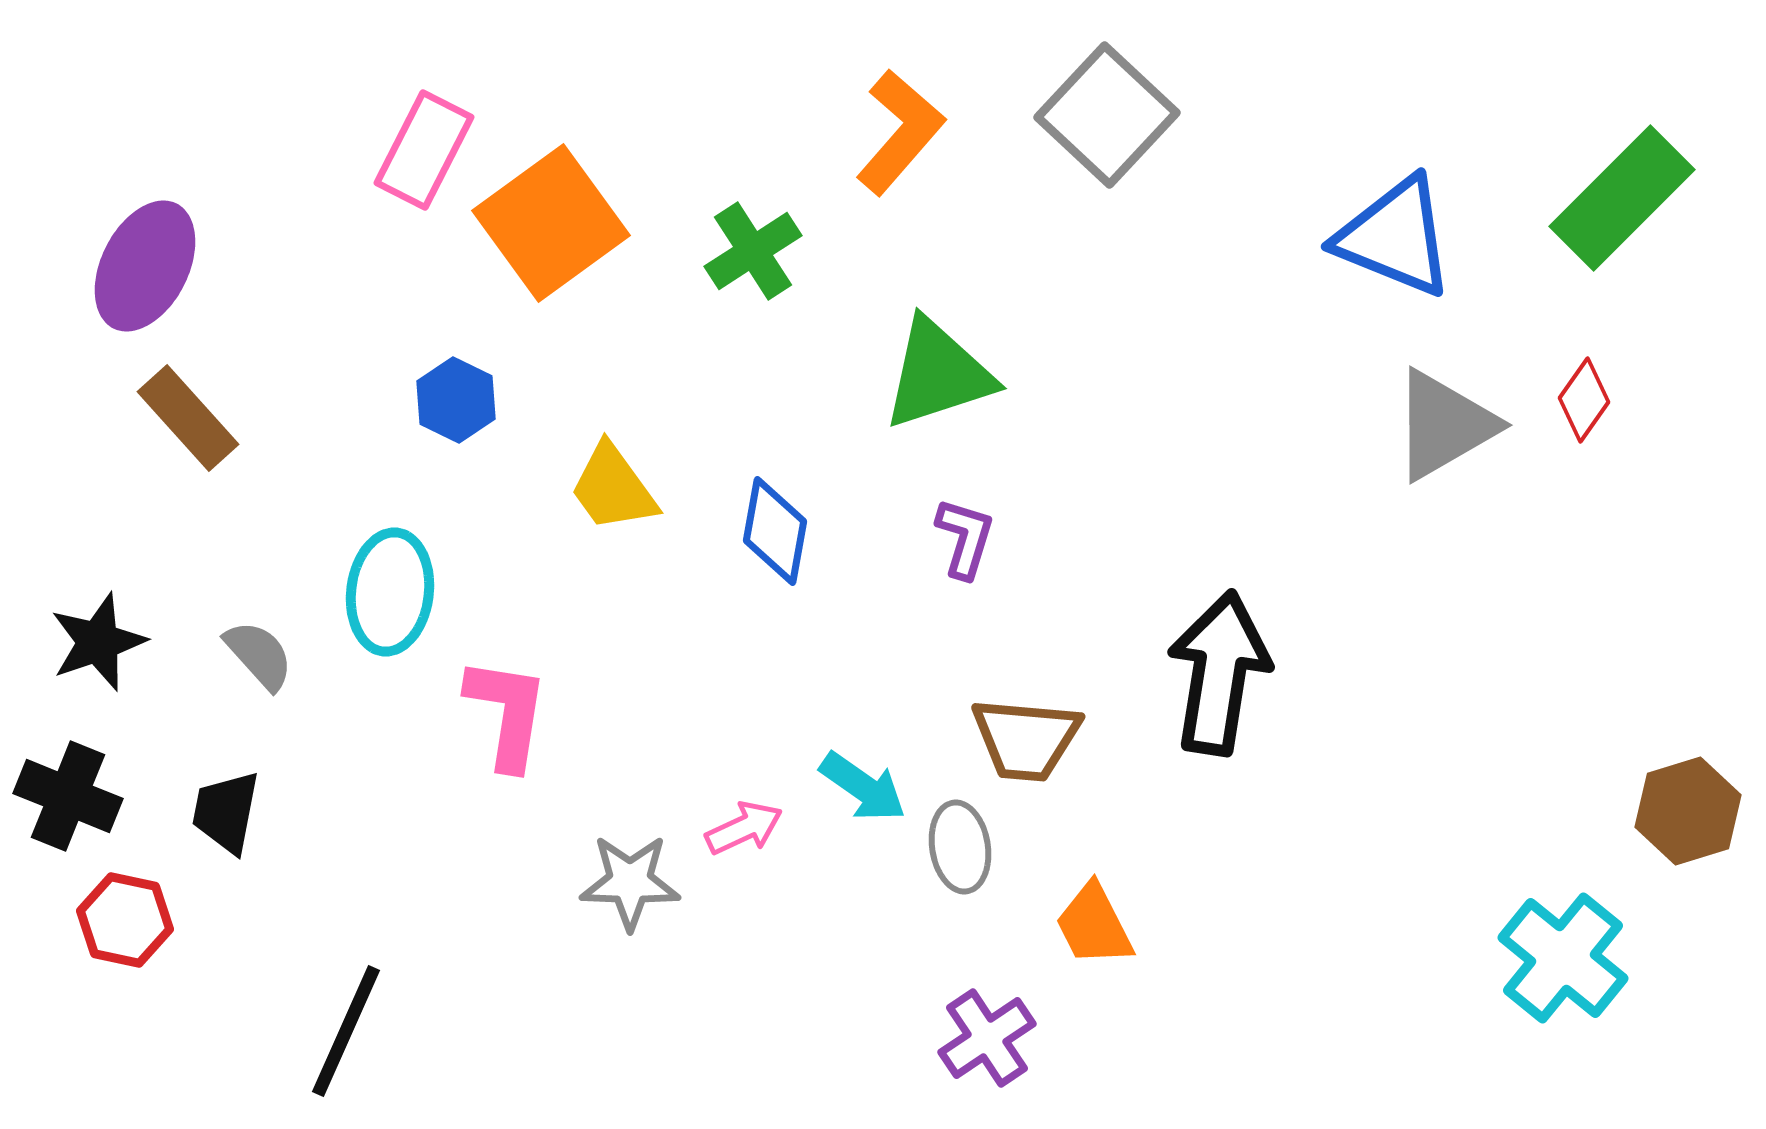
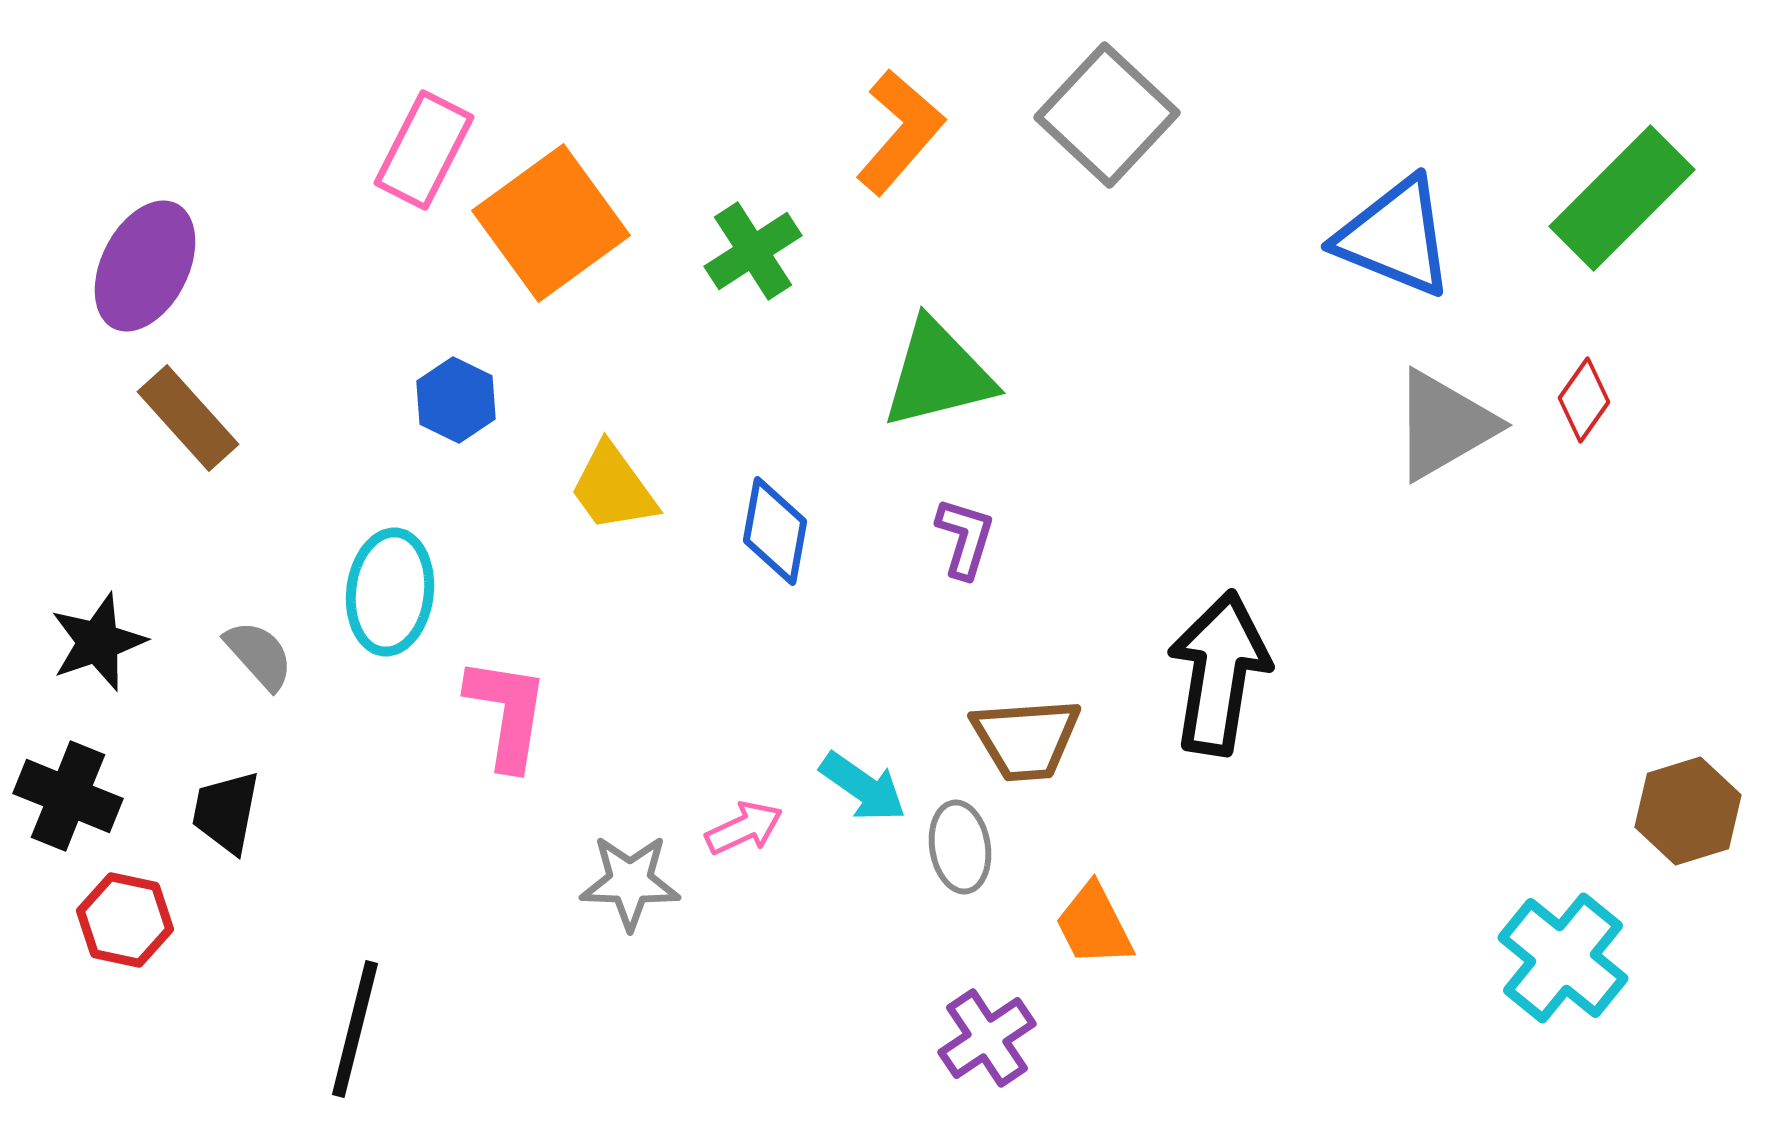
green triangle: rotated 4 degrees clockwise
brown trapezoid: rotated 9 degrees counterclockwise
black line: moved 9 px right, 2 px up; rotated 10 degrees counterclockwise
